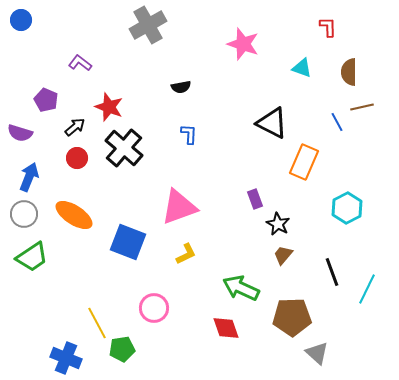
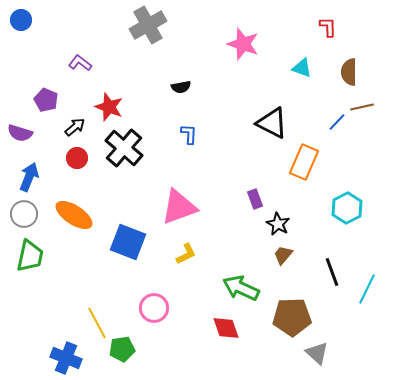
blue line: rotated 72 degrees clockwise
green trapezoid: moved 2 px left, 1 px up; rotated 44 degrees counterclockwise
